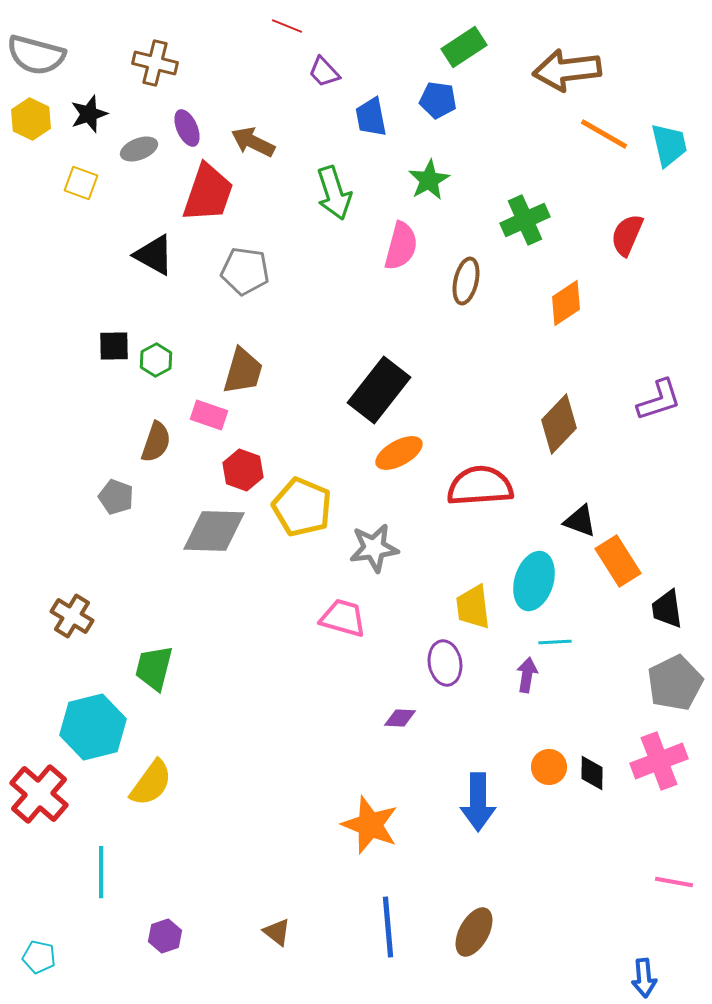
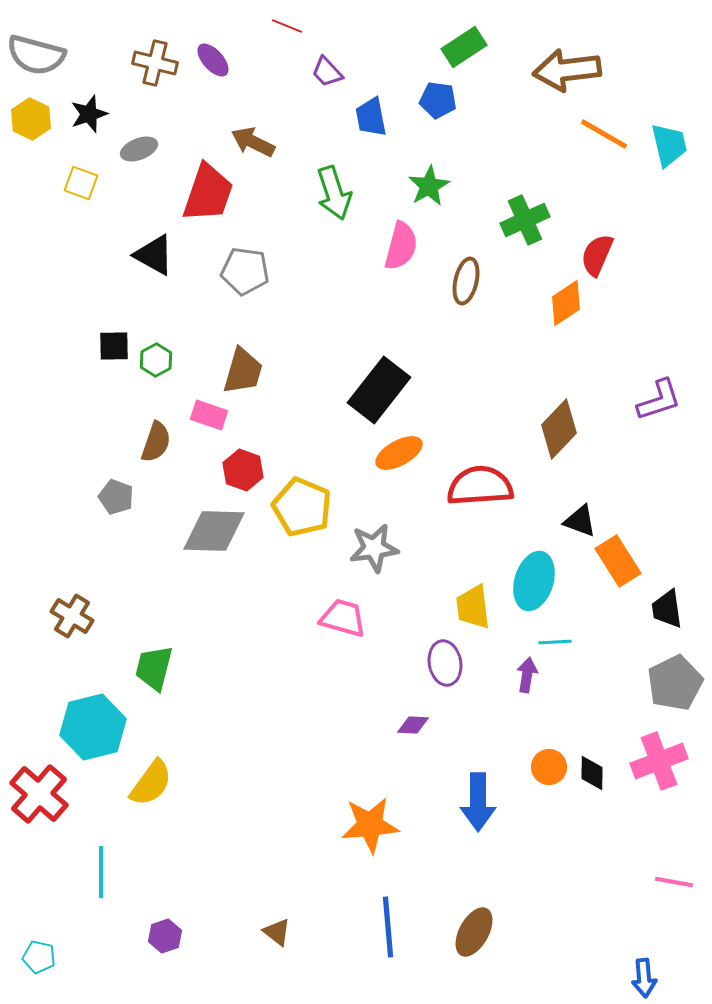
purple trapezoid at (324, 72): moved 3 px right
purple ellipse at (187, 128): moved 26 px right, 68 px up; rotated 18 degrees counterclockwise
green star at (429, 180): moved 6 px down
red semicircle at (627, 235): moved 30 px left, 20 px down
brown diamond at (559, 424): moved 5 px down
purple diamond at (400, 718): moved 13 px right, 7 px down
orange star at (370, 825): rotated 26 degrees counterclockwise
